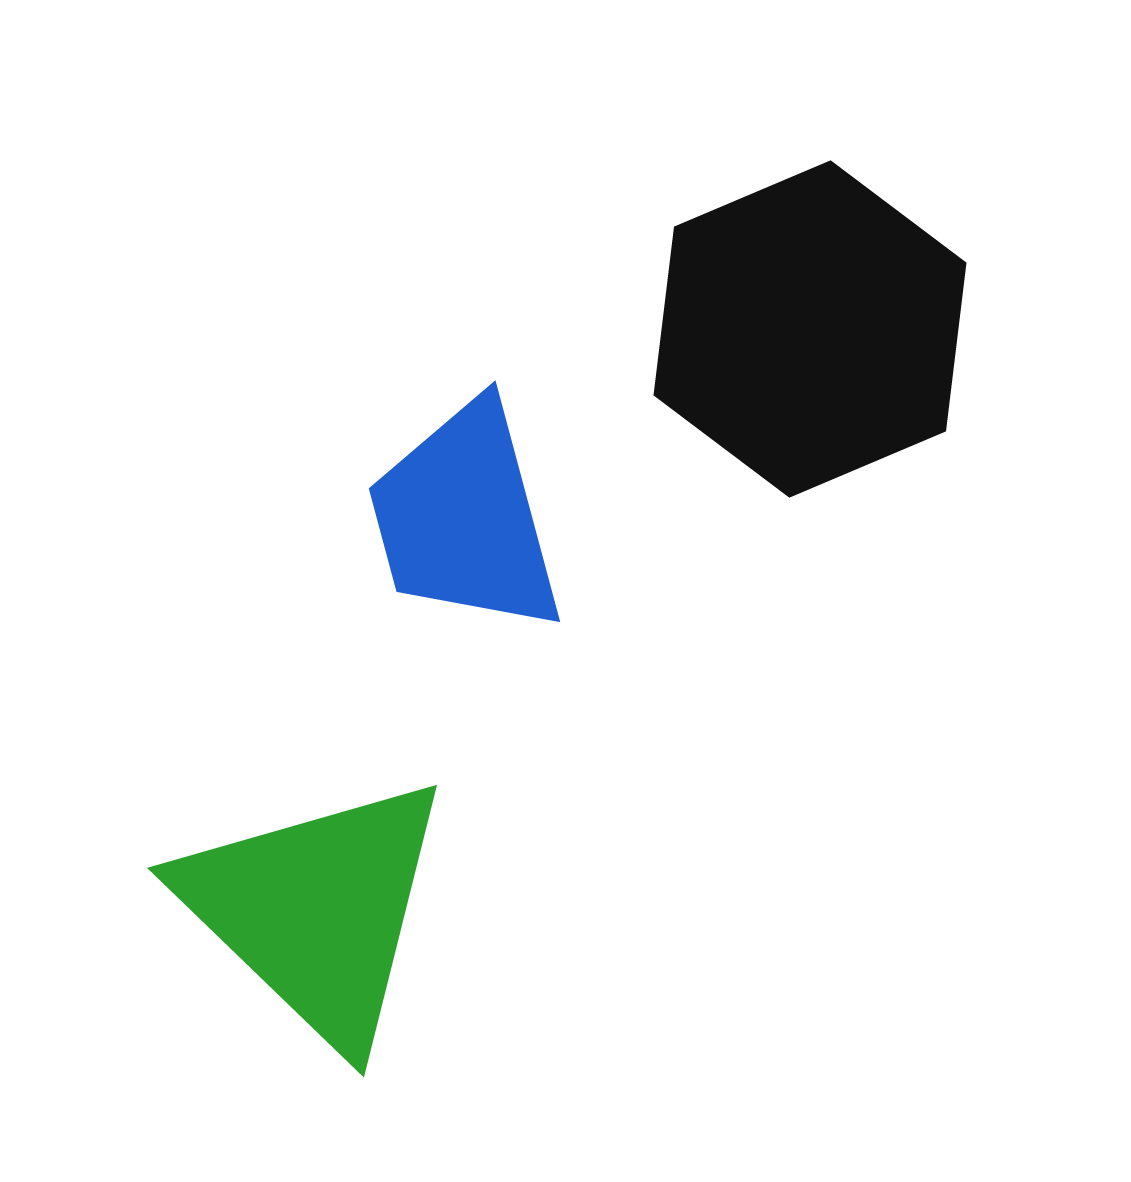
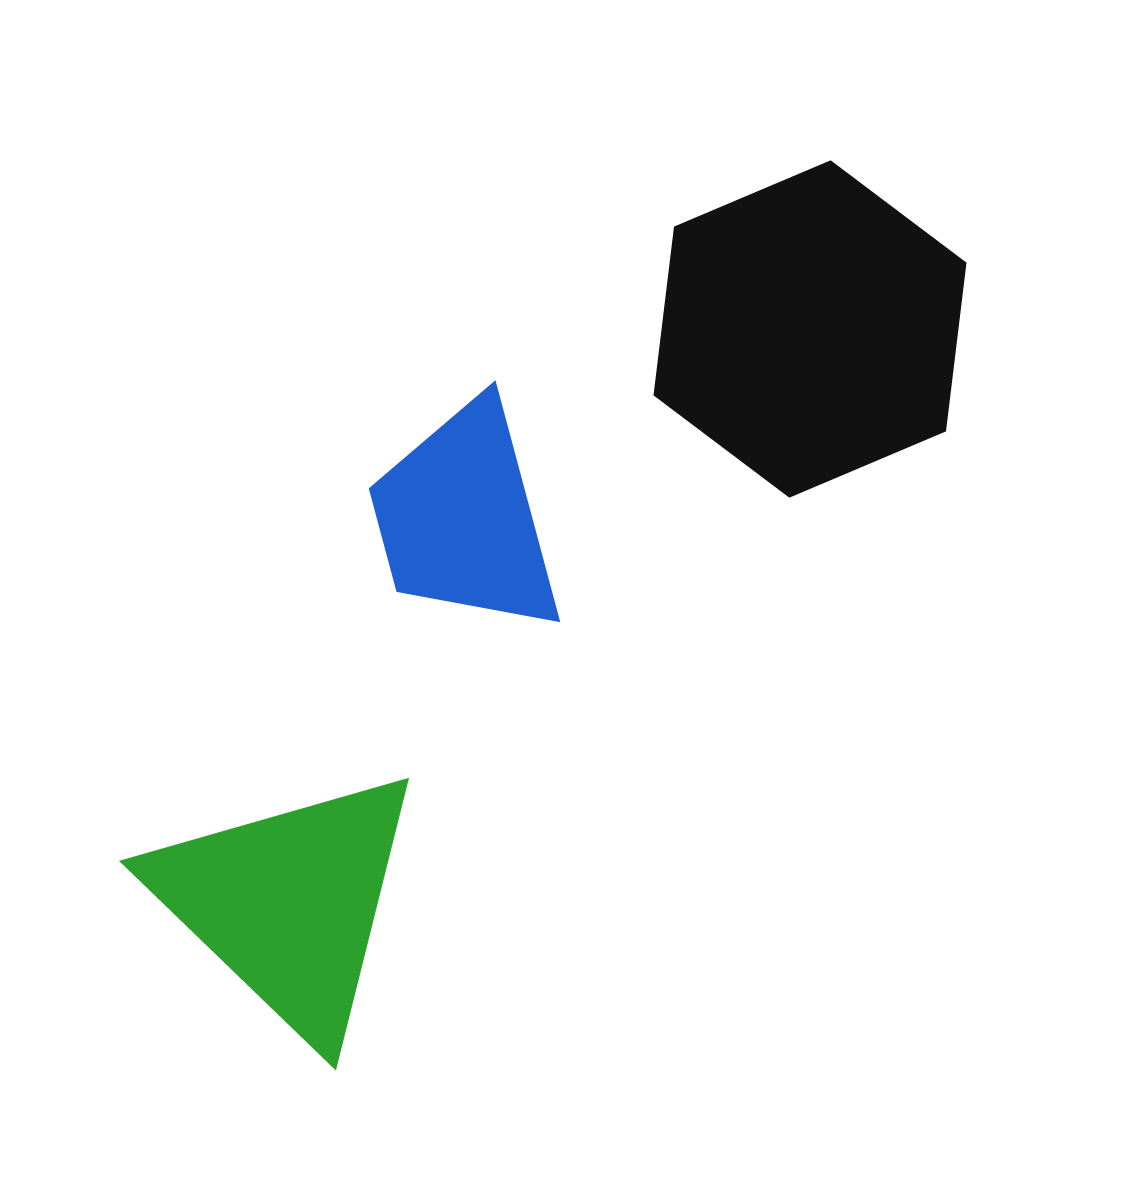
green triangle: moved 28 px left, 7 px up
